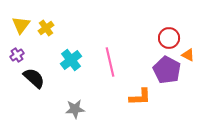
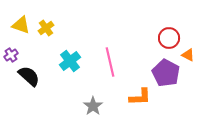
yellow triangle: rotated 48 degrees counterclockwise
purple cross: moved 6 px left
cyan cross: moved 1 px left, 1 px down
purple pentagon: moved 1 px left, 3 px down
black semicircle: moved 5 px left, 2 px up
gray star: moved 18 px right, 3 px up; rotated 30 degrees counterclockwise
